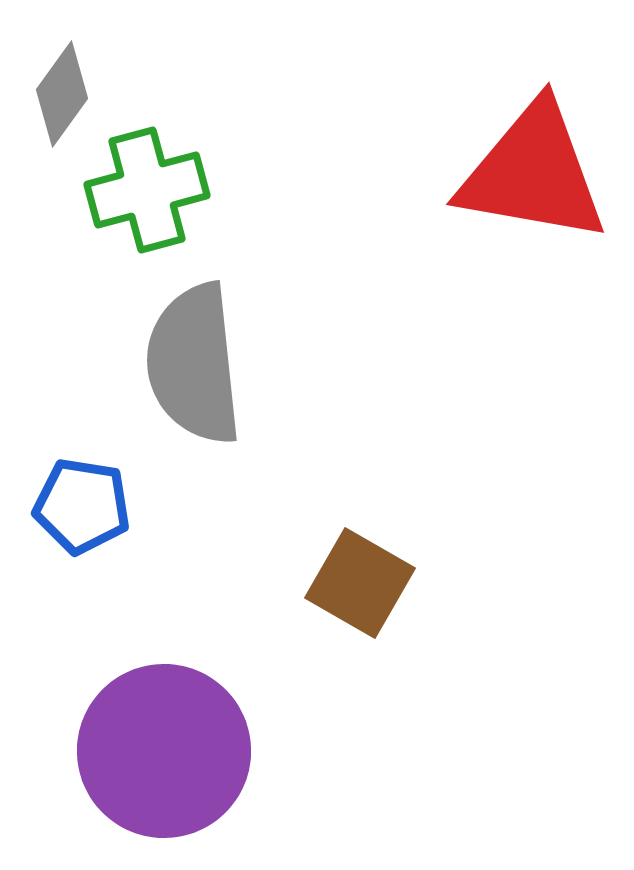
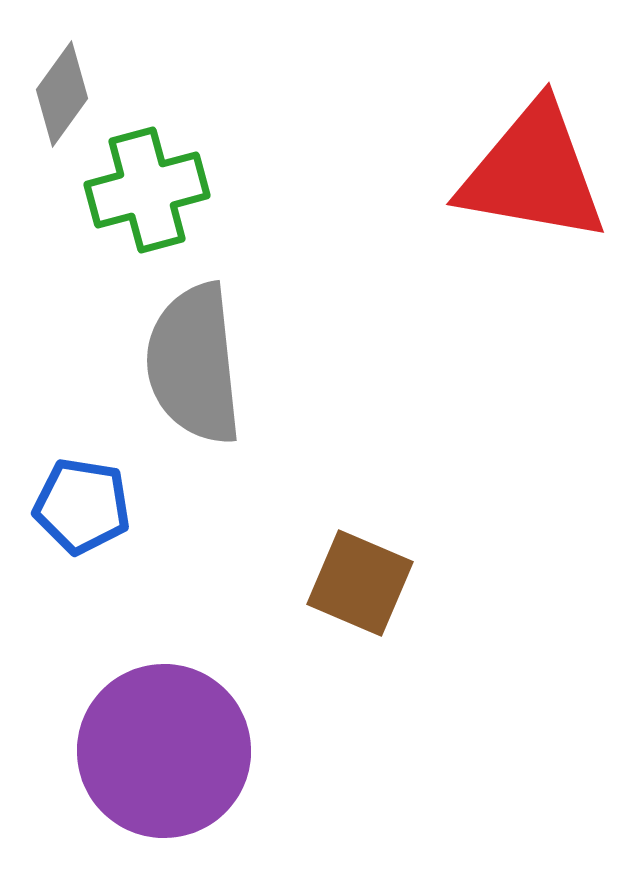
brown square: rotated 7 degrees counterclockwise
